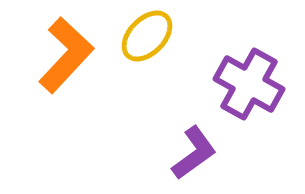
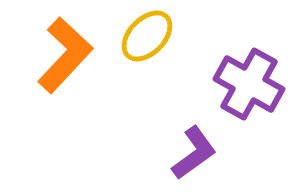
orange L-shape: moved 1 px left
